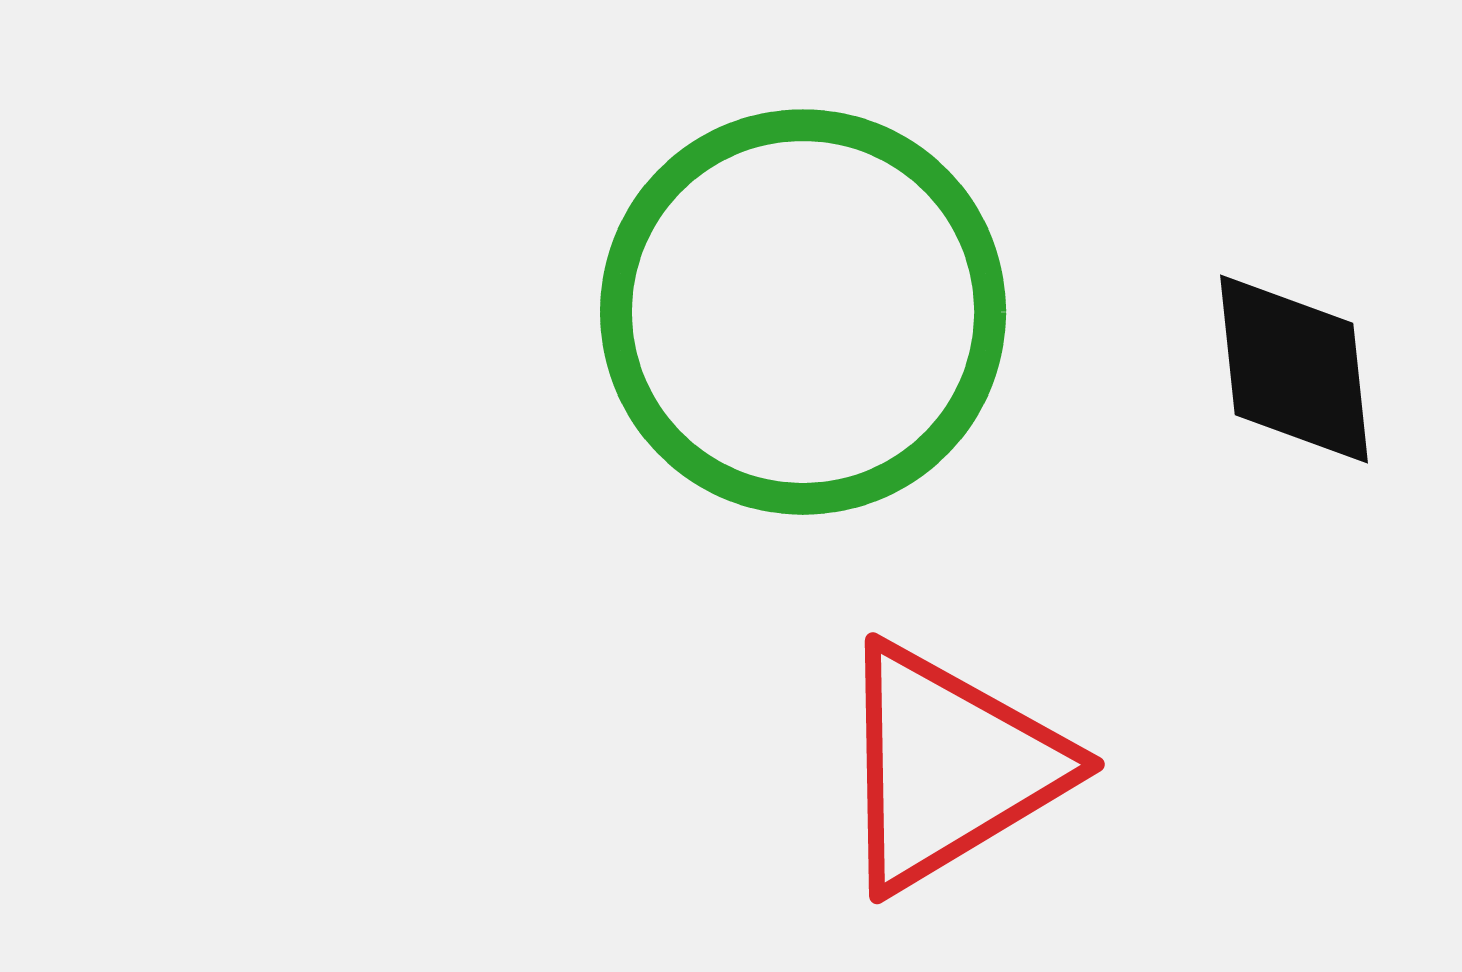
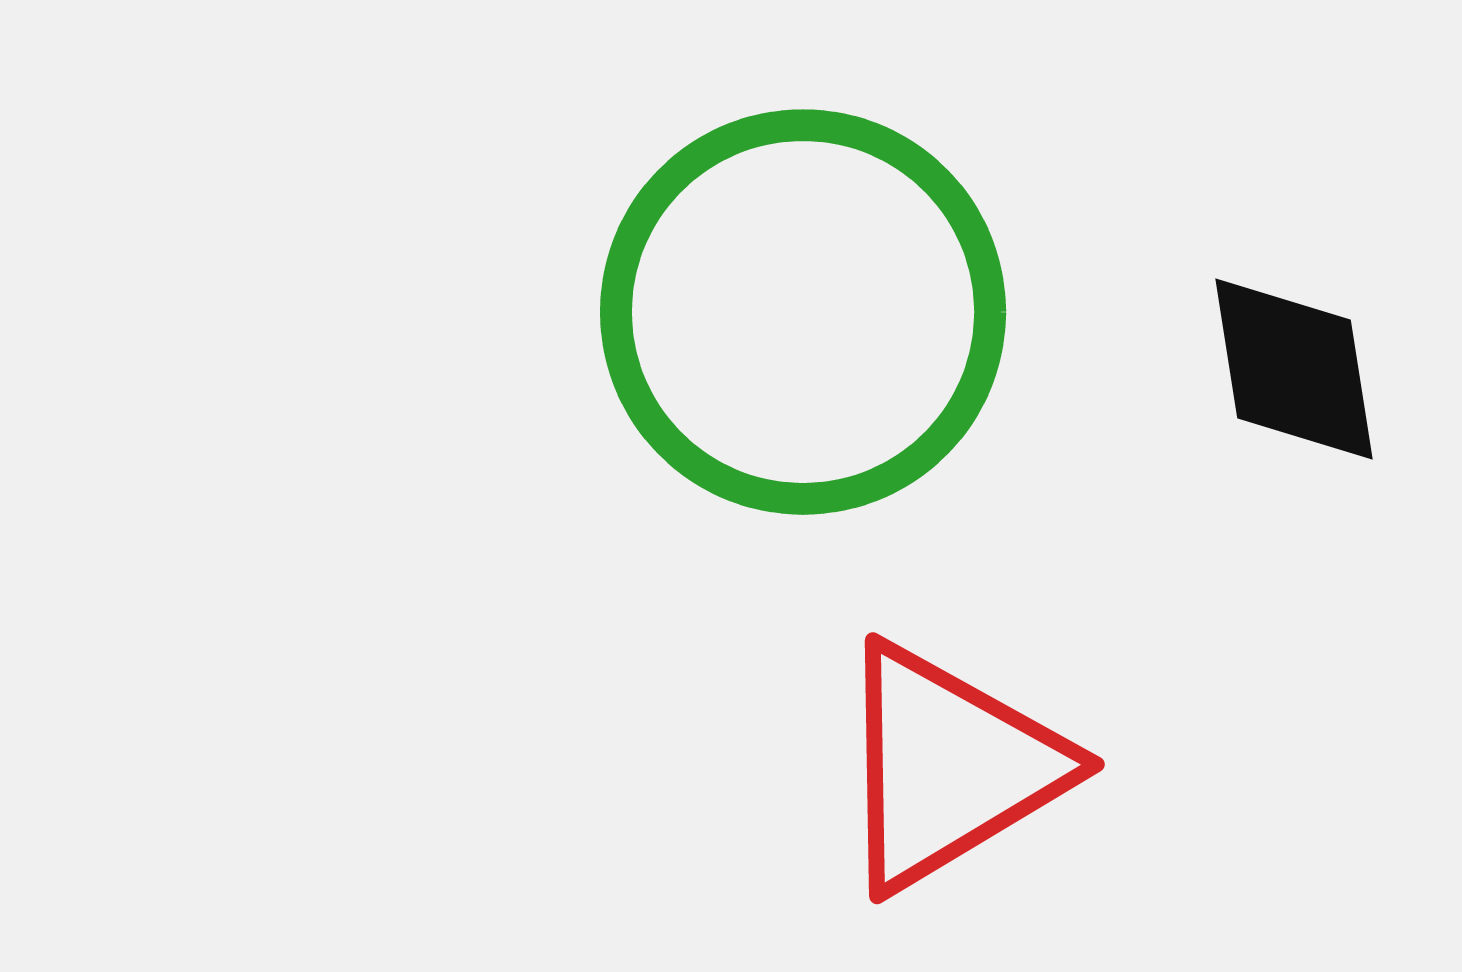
black diamond: rotated 3 degrees counterclockwise
